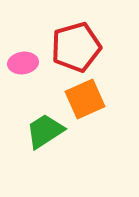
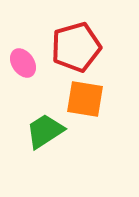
pink ellipse: rotated 64 degrees clockwise
orange square: rotated 33 degrees clockwise
